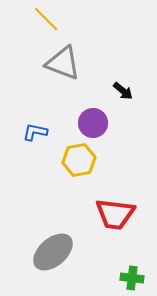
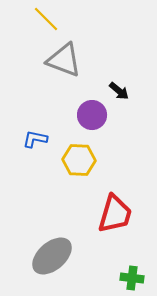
gray triangle: moved 1 px right, 3 px up
black arrow: moved 4 px left
purple circle: moved 1 px left, 8 px up
blue L-shape: moved 7 px down
yellow hexagon: rotated 12 degrees clockwise
red trapezoid: rotated 81 degrees counterclockwise
gray ellipse: moved 1 px left, 4 px down
